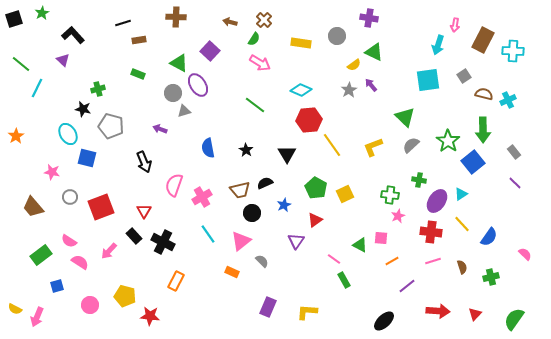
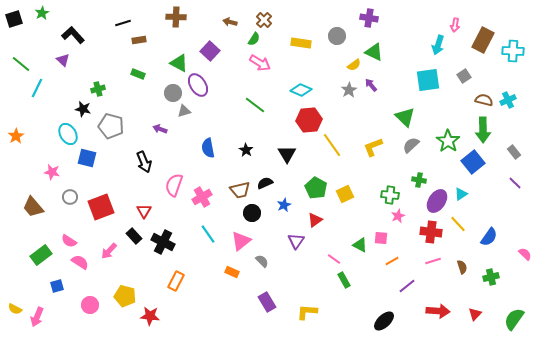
brown semicircle at (484, 94): moved 6 px down
yellow line at (462, 224): moved 4 px left
purple rectangle at (268, 307): moved 1 px left, 5 px up; rotated 54 degrees counterclockwise
